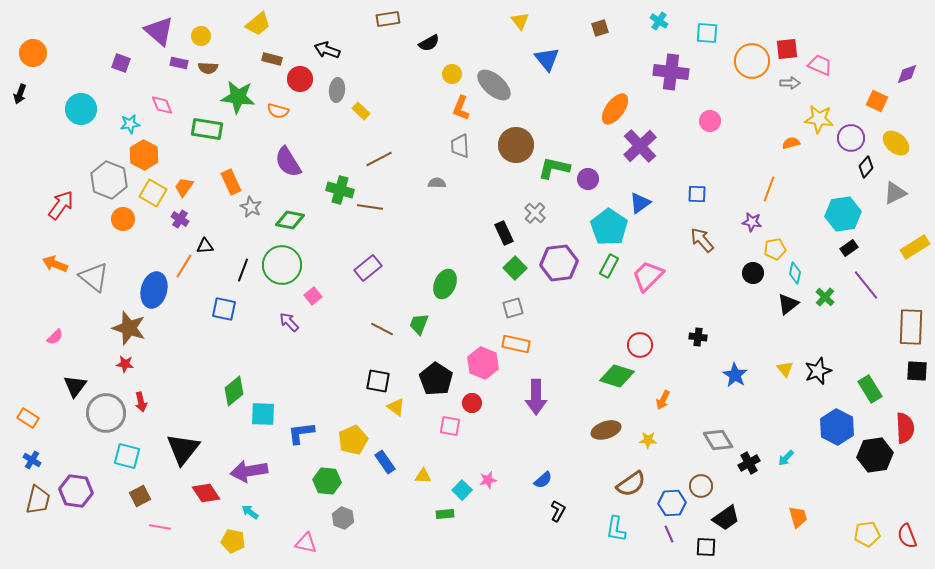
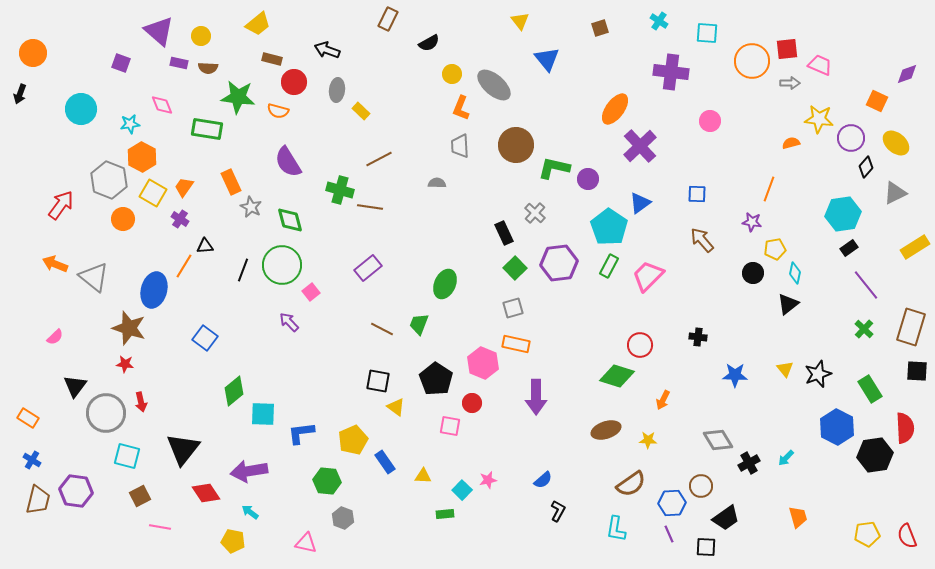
brown rectangle at (388, 19): rotated 55 degrees counterclockwise
red circle at (300, 79): moved 6 px left, 3 px down
orange hexagon at (144, 155): moved 2 px left, 2 px down
green diamond at (290, 220): rotated 64 degrees clockwise
pink square at (313, 296): moved 2 px left, 4 px up
green cross at (825, 297): moved 39 px right, 32 px down
blue square at (224, 309): moved 19 px left, 29 px down; rotated 25 degrees clockwise
brown rectangle at (911, 327): rotated 15 degrees clockwise
black star at (818, 371): moved 3 px down
blue star at (735, 375): rotated 30 degrees counterclockwise
